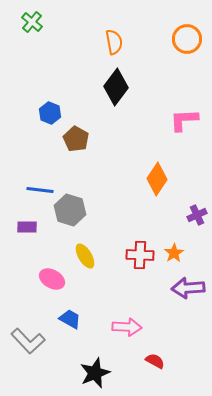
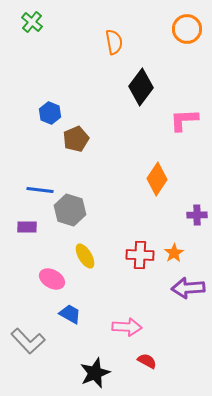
orange circle: moved 10 px up
black diamond: moved 25 px right
brown pentagon: rotated 20 degrees clockwise
purple cross: rotated 24 degrees clockwise
blue trapezoid: moved 5 px up
red semicircle: moved 8 px left
